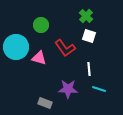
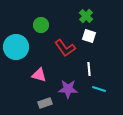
pink triangle: moved 17 px down
gray rectangle: rotated 40 degrees counterclockwise
